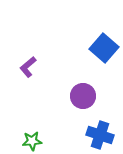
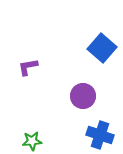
blue square: moved 2 px left
purple L-shape: rotated 30 degrees clockwise
